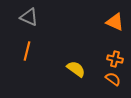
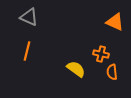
orange cross: moved 14 px left, 5 px up
orange semicircle: moved 1 px left, 7 px up; rotated 133 degrees counterclockwise
